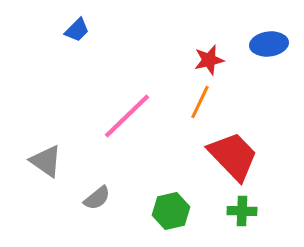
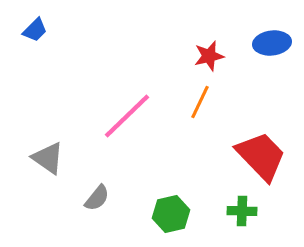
blue trapezoid: moved 42 px left
blue ellipse: moved 3 px right, 1 px up
red star: moved 4 px up
red trapezoid: moved 28 px right
gray triangle: moved 2 px right, 3 px up
gray semicircle: rotated 12 degrees counterclockwise
green hexagon: moved 3 px down
